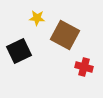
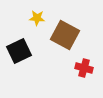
red cross: moved 1 px down
